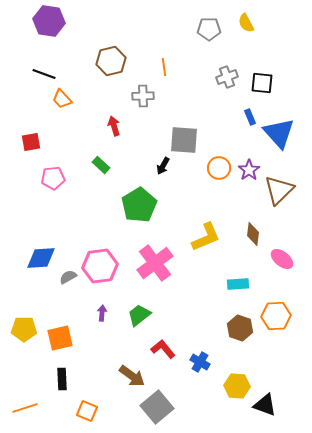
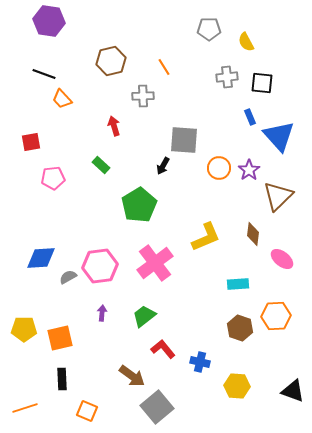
yellow semicircle at (246, 23): moved 19 px down
orange line at (164, 67): rotated 24 degrees counterclockwise
gray cross at (227, 77): rotated 15 degrees clockwise
blue triangle at (279, 133): moved 3 px down
brown triangle at (279, 190): moved 1 px left, 6 px down
green trapezoid at (139, 315): moved 5 px right, 1 px down
blue cross at (200, 362): rotated 18 degrees counterclockwise
black triangle at (265, 405): moved 28 px right, 14 px up
